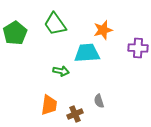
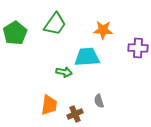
green trapezoid: rotated 110 degrees counterclockwise
orange star: rotated 18 degrees clockwise
cyan trapezoid: moved 4 px down
green arrow: moved 3 px right, 1 px down
